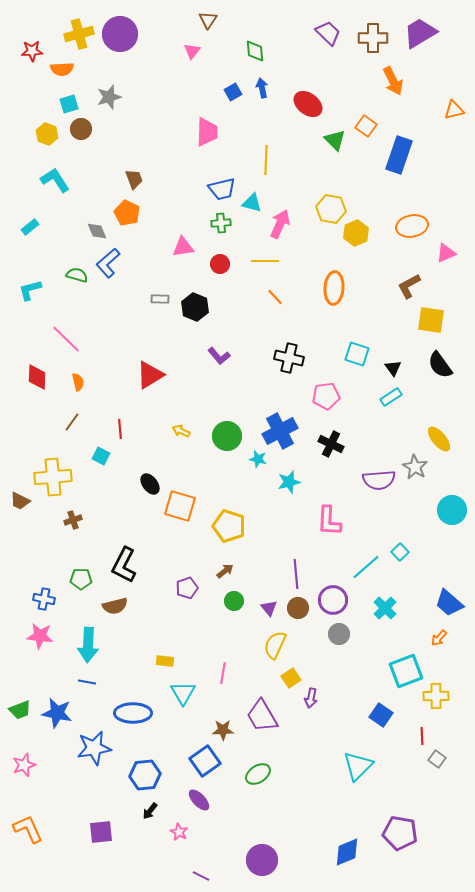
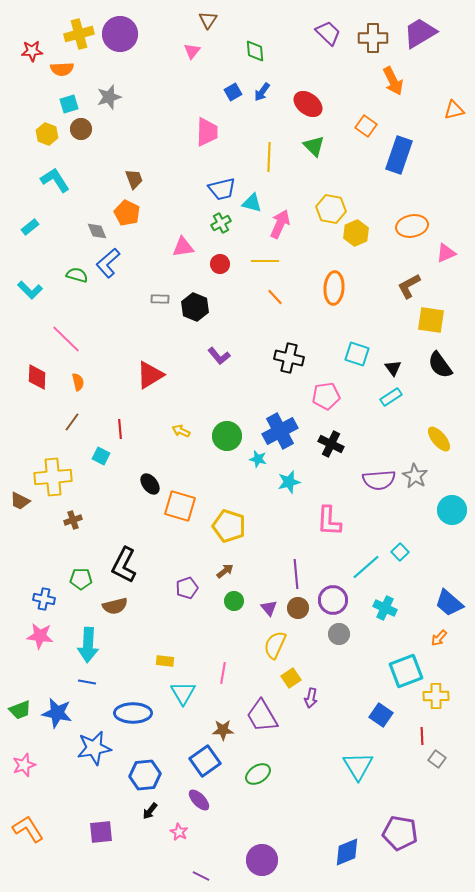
blue arrow at (262, 88): moved 4 px down; rotated 132 degrees counterclockwise
green triangle at (335, 140): moved 21 px left, 6 px down
yellow line at (266, 160): moved 3 px right, 3 px up
green cross at (221, 223): rotated 24 degrees counterclockwise
cyan L-shape at (30, 290): rotated 120 degrees counterclockwise
gray star at (415, 467): moved 9 px down
cyan cross at (385, 608): rotated 20 degrees counterclockwise
cyan triangle at (358, 766): rotated 16 degrees counterclockwise
orange L-shape at (28, 829): rotated 8 degrees counterclockwise
